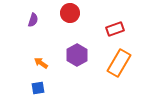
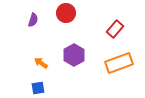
red circle: moved 4 px left
red rectangle: rotated 30 degrees counterclockwise
purple hexagon: moved 3 px left
orange rectangle: rotated 40 degrees clockwise
